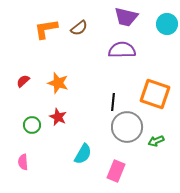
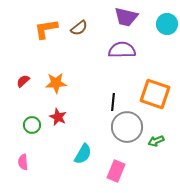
orange star: moved 2 px left; rotated 20 degrees counterclockwise
